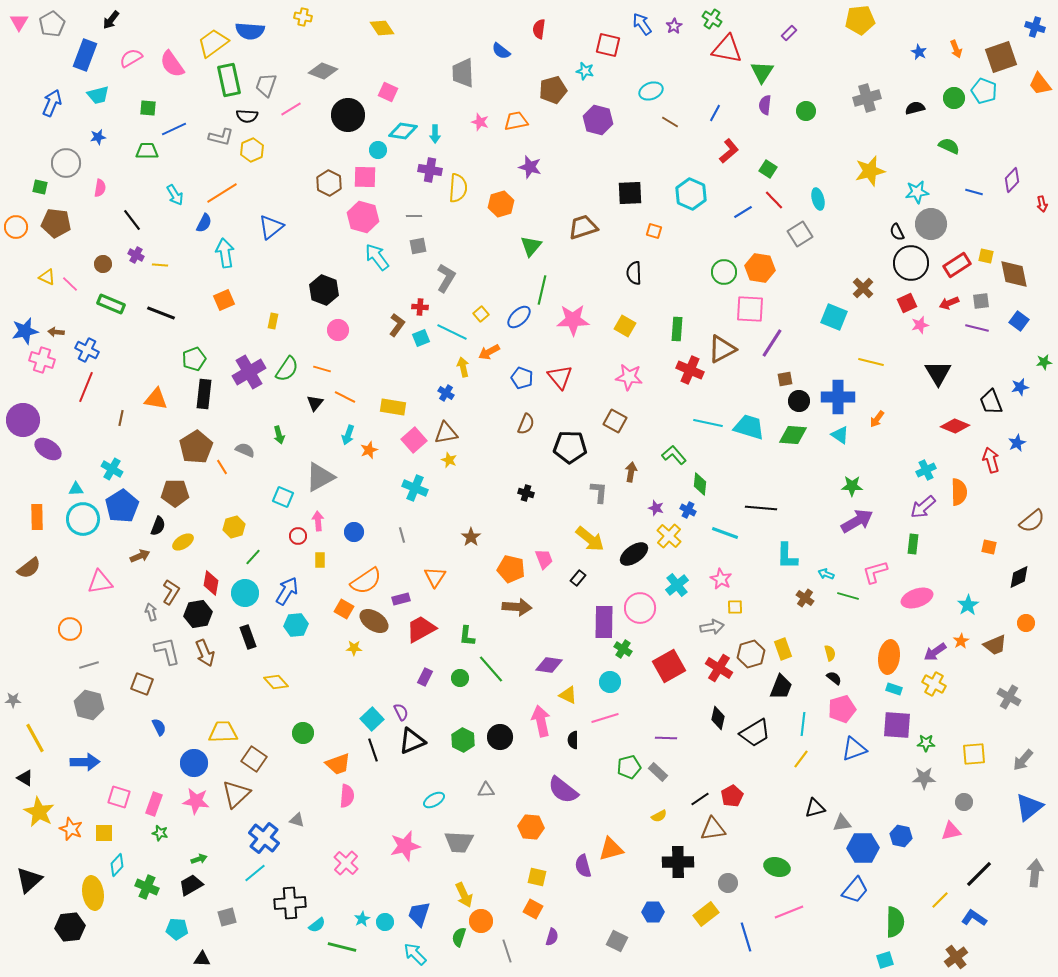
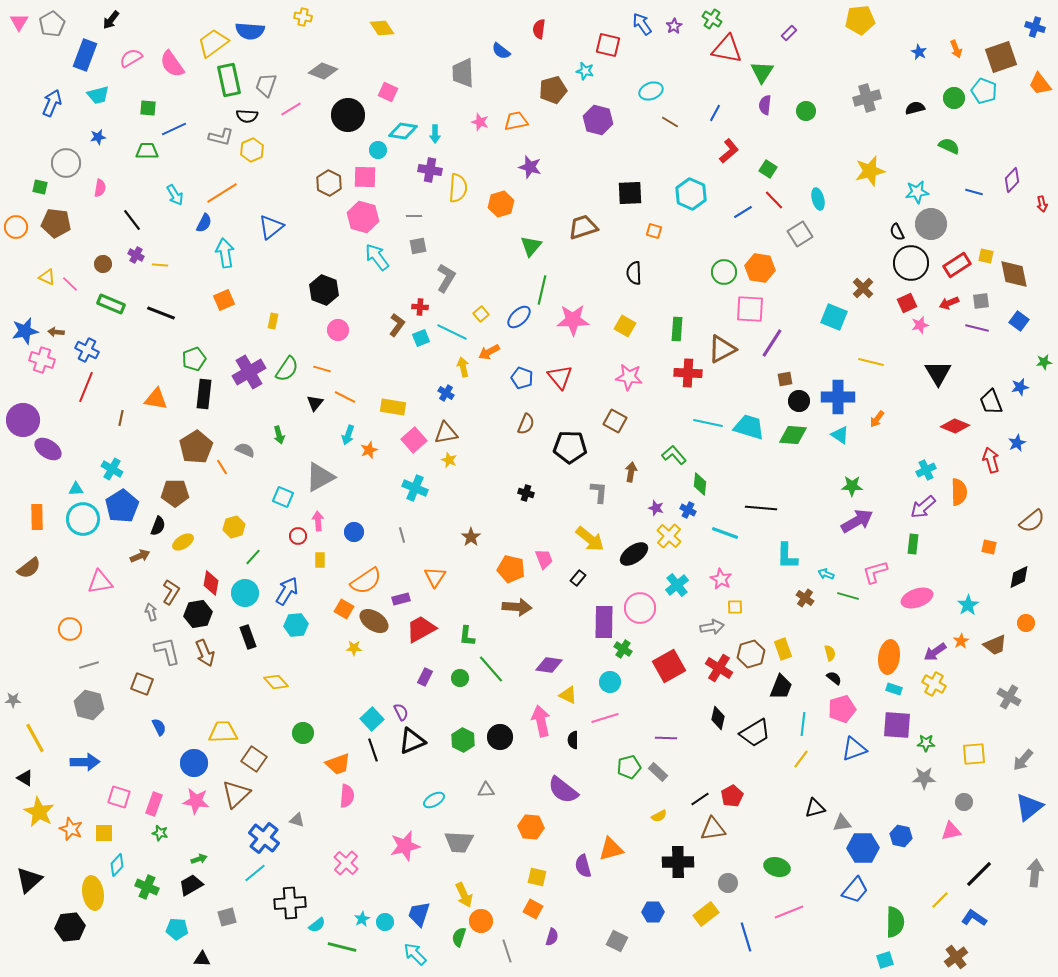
red cross at (690, 370): moved 2 px left, 3 px down; rotated 20 degrees counterclockwise
